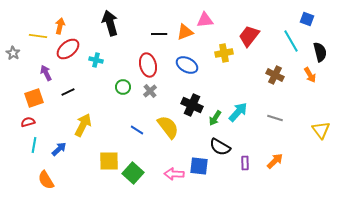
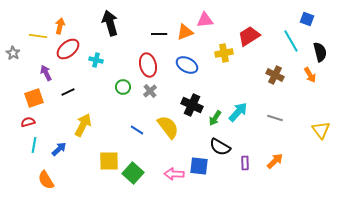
red trapezoid at (249, 36): rotated 20 degrees clockwise
